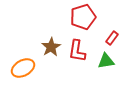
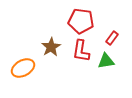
red pentagon: moved 2 px left, 4 px down; rotated 25 degrees clockwise
red L-shape: moved 4 px right
